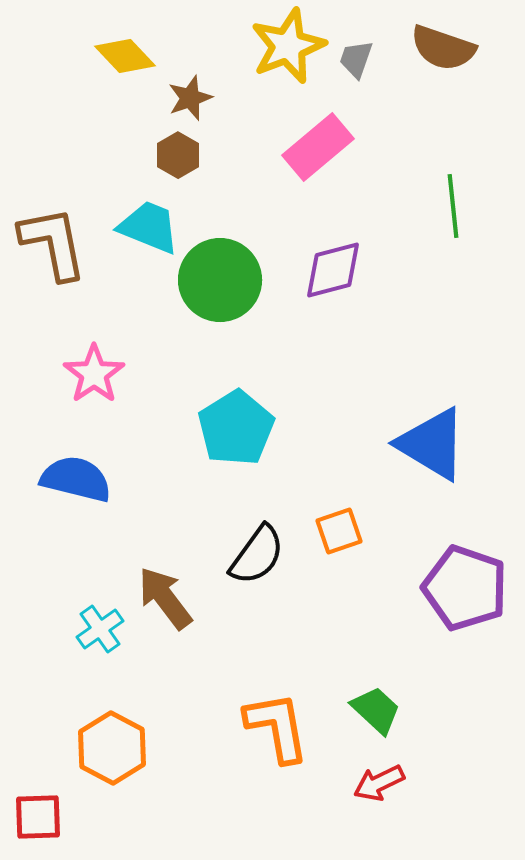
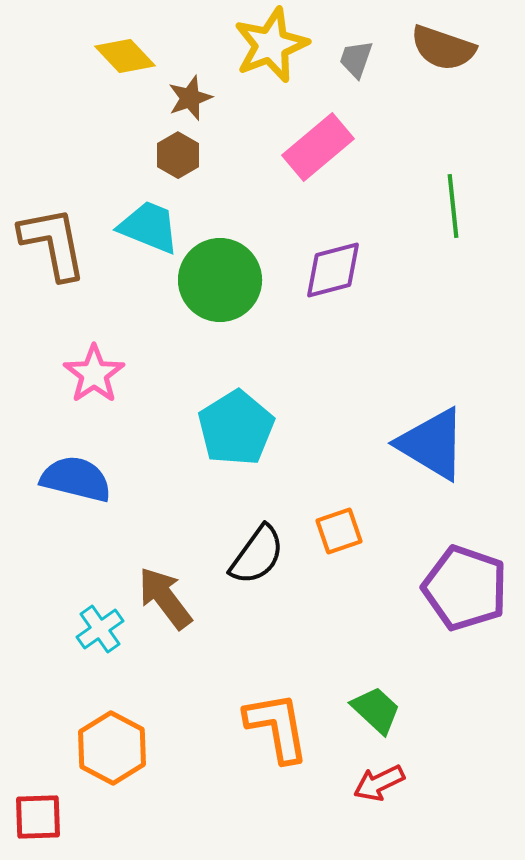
yellow star: moved 17 px left, 1 px up
